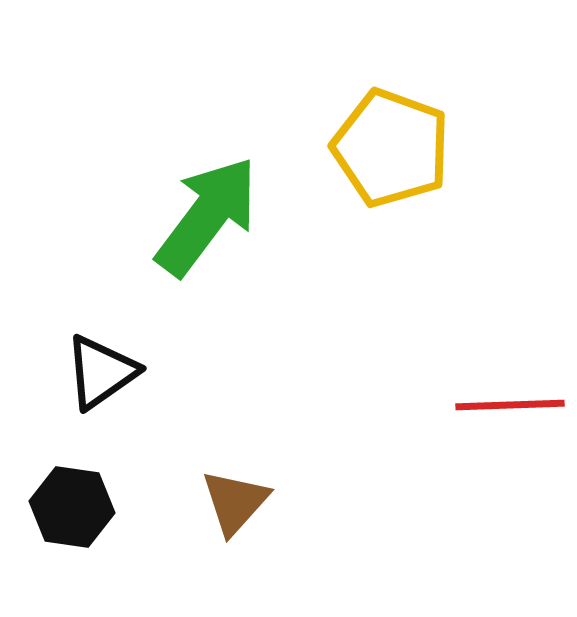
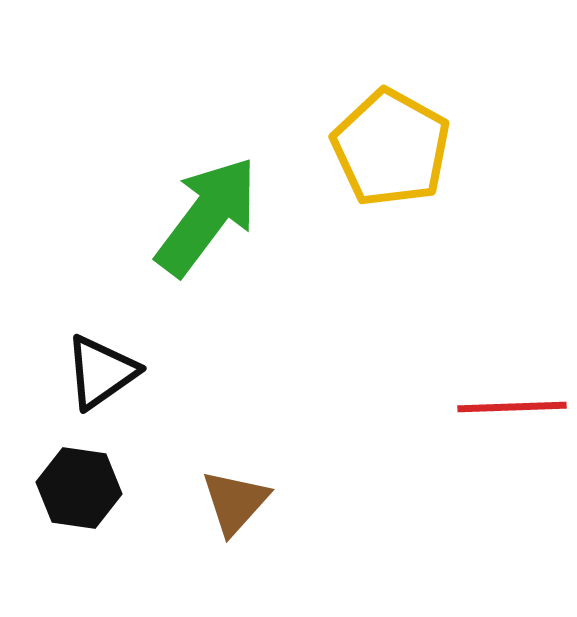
yellow pentagon: rotated 9 degrees clockwise
red line: moved 2 px right, 2 px down
black hexagon: moved 7 px right, 19 px up
